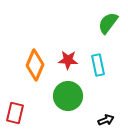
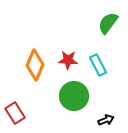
cyan rectangle: rotated 15 degrees counterclockwise
green circle: moved 6 px right
red rectangle: rotated 45 degrees counterclockwise
